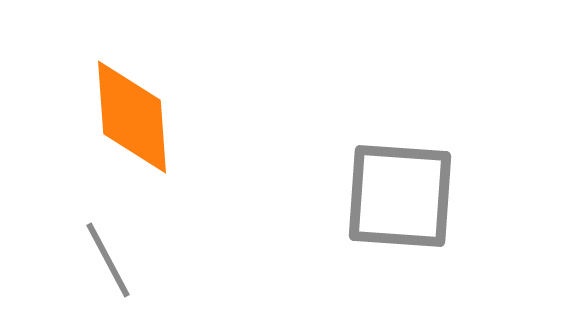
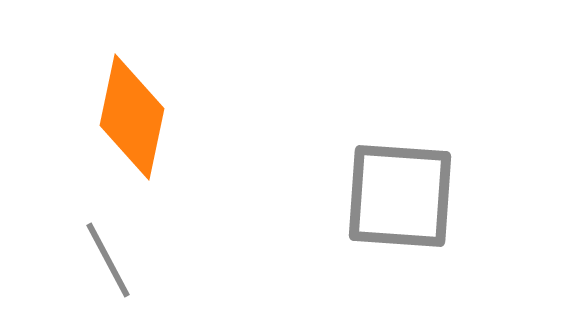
orange diamond: rotated 16 degrees clockwise
